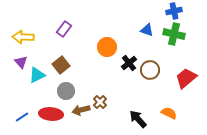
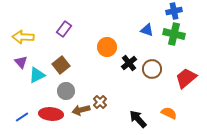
brown circle: moved 2 px right, 1 px up
